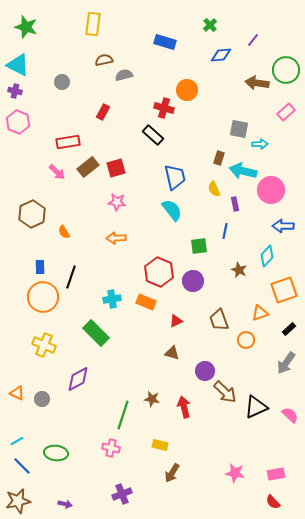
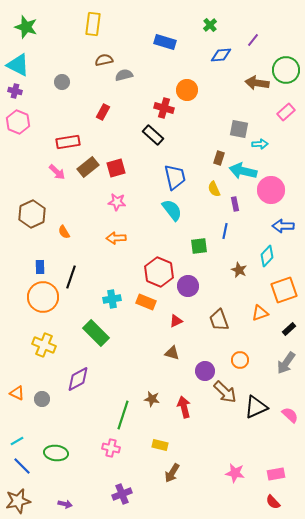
purple circle at (193, 281): moved 5 px left, 5 px down
orange circle at (246, 340): moved 6 px left, 20 px down
